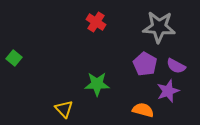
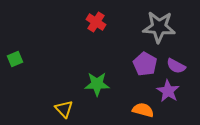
green square: moved 1 px right, 1 px down; rotated 28 degrees clockwise
purple star: rotated 20 degrees counterclockwise
